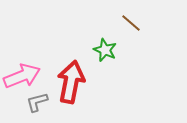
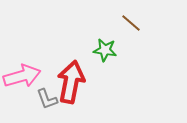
green star: rotated 15 degrees counterclockwise
pink arrow: rotated 6 degrees clockwise
gray L-shape: moved 10 px right, 3 px up; rotated 95 degrees counterclockwise
